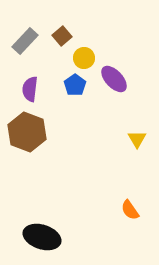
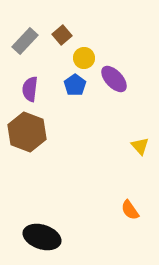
brown square: moved 1 px up
yellow triangle: moved 3 px right, 7 px down; rotated 12 degrees counterclockwise
